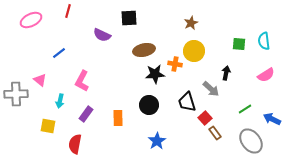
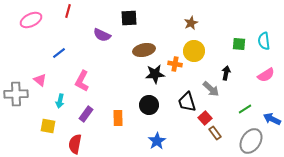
gray ellipse: rotated 70 degrees clockwise
